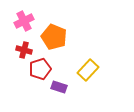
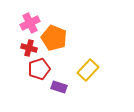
pink cross: moved 6 px right, 2 px down
orange pentagon: moved 1 px down
red cross: moved 5 px right, 2 px up
red pentagon: moved 1 px left
